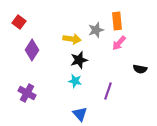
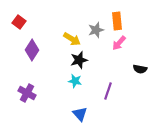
yellow arrow: rotated 24 degrees clockwise
